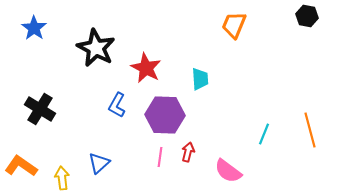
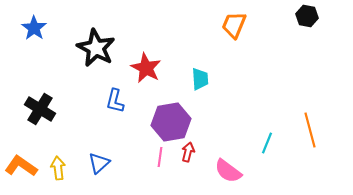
blue L-shape: moved 2 px left, 4 px up; rotated 15 degrees counterclockwise
purple hexagon: moved 6 px right, 7 px down; rotated 12 degrees counterclockwise
cyan line: moved 3 px right, 9 px down
yellow arrow: moved 4 px left, 10 px up
